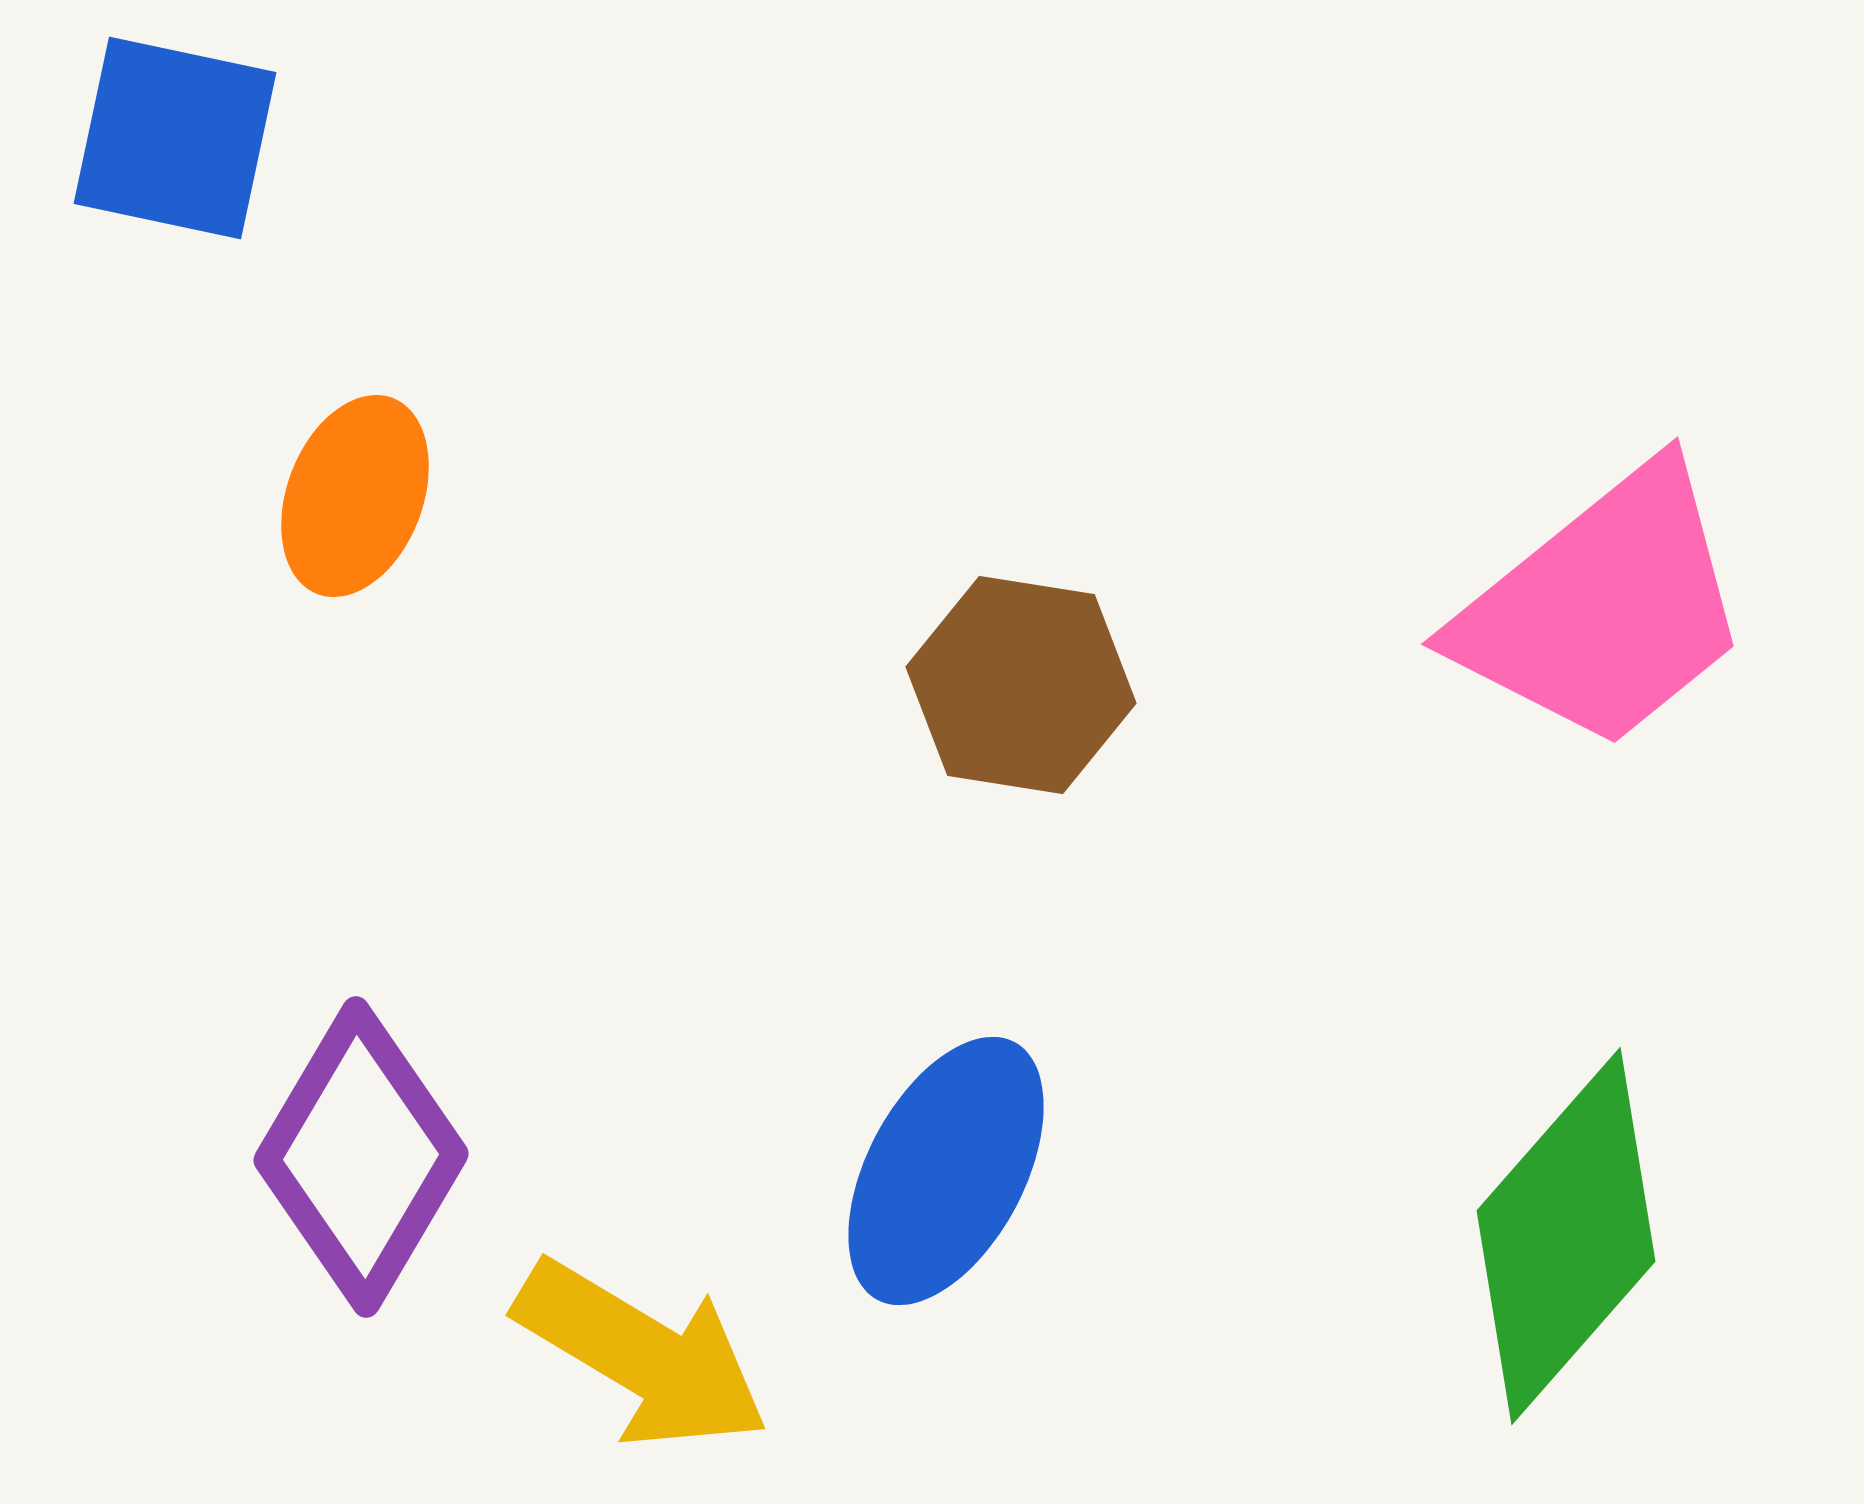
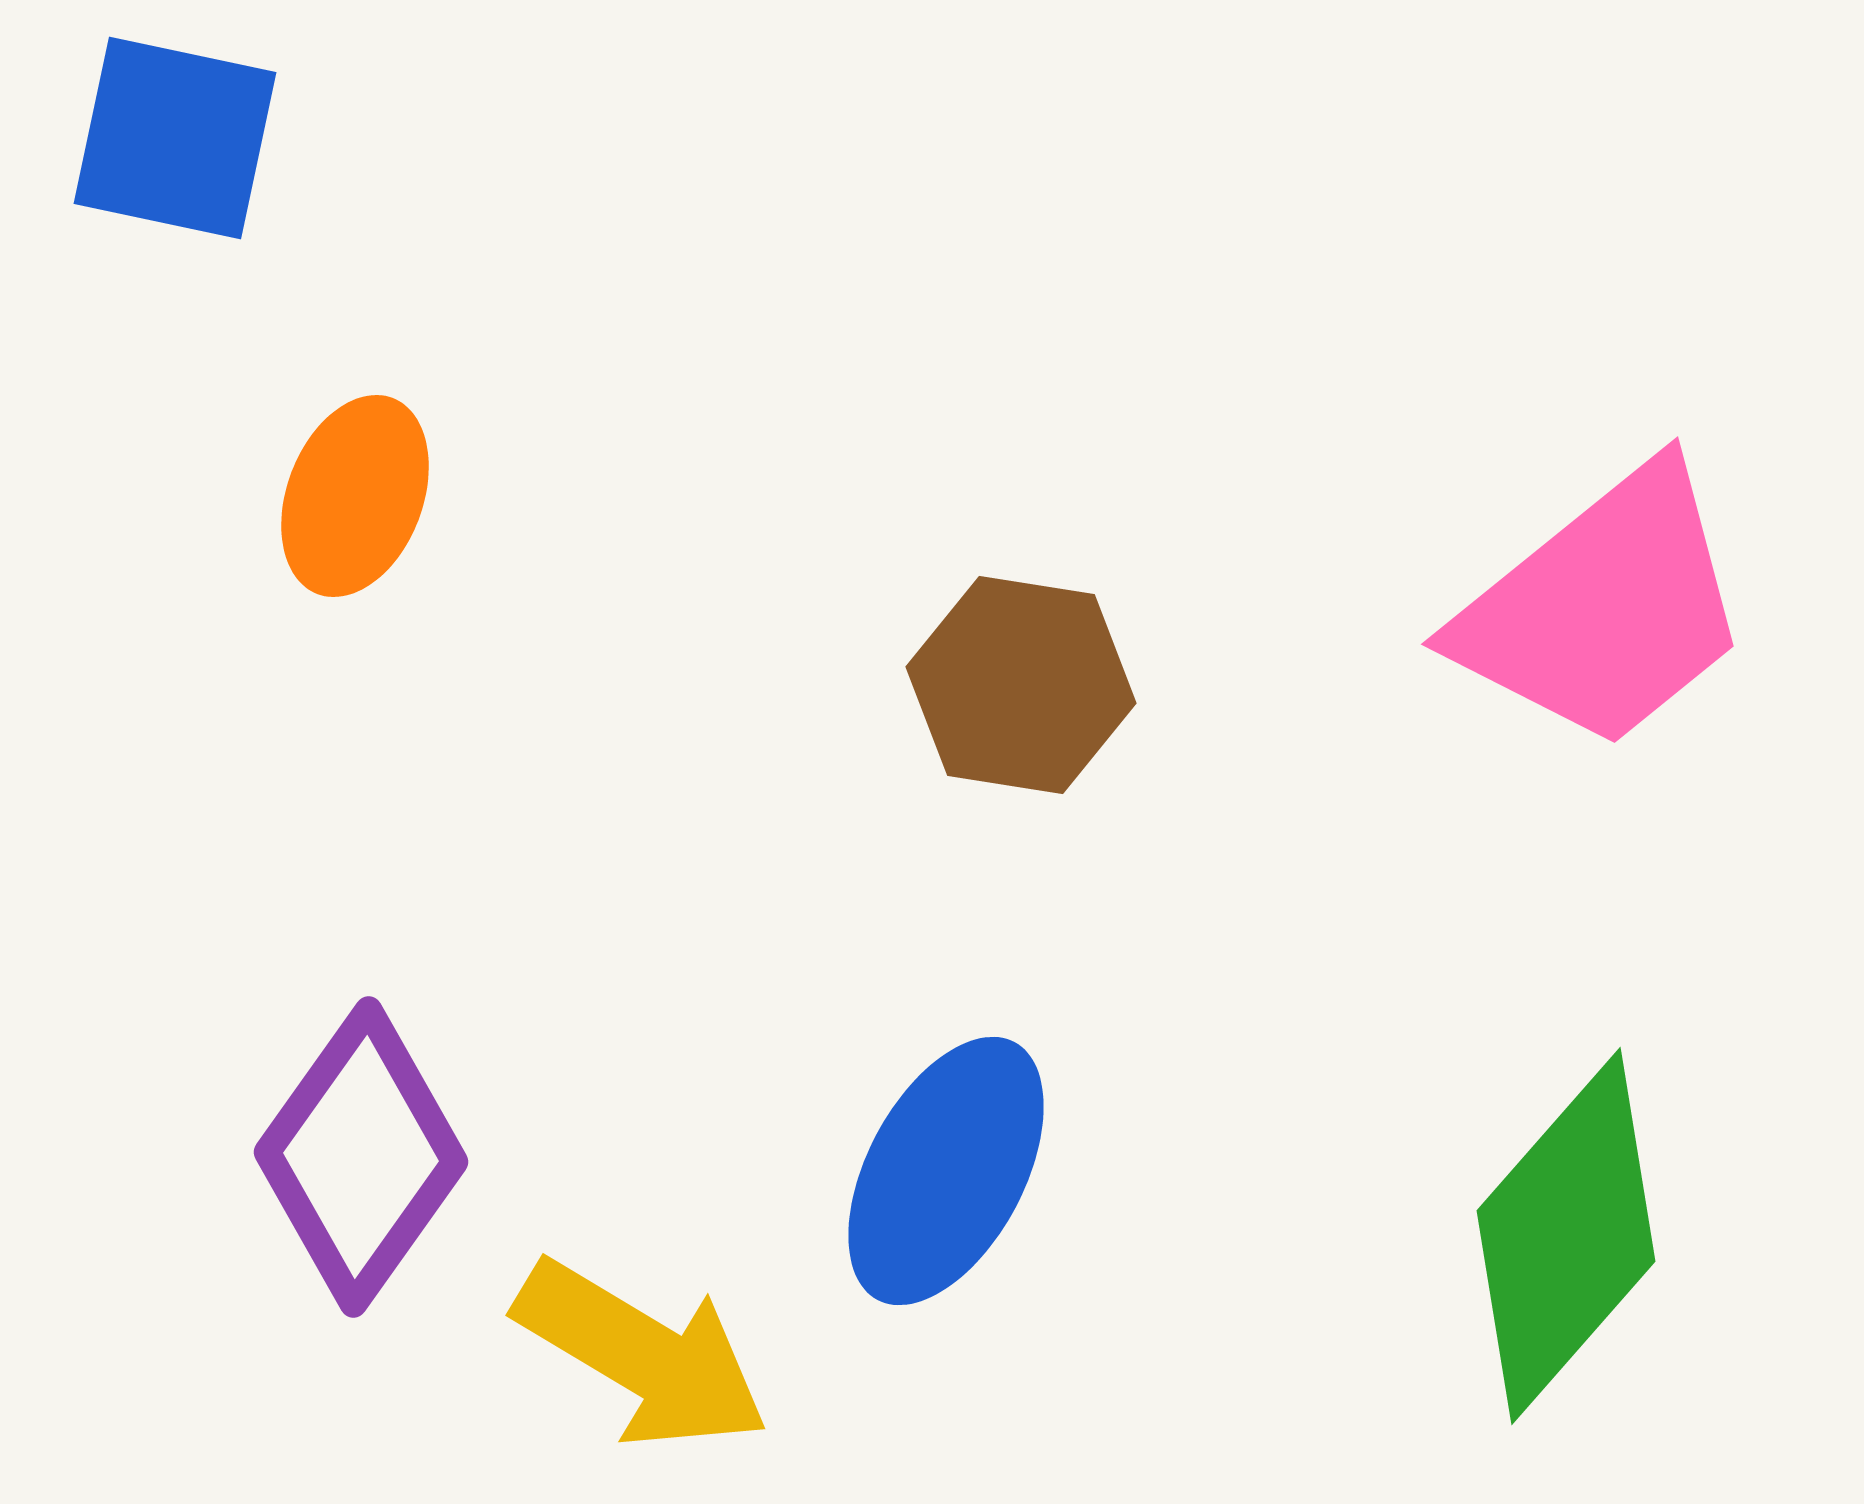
purple diamond: rotated 5 degrees clockwise
